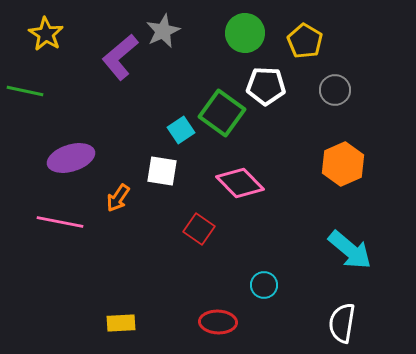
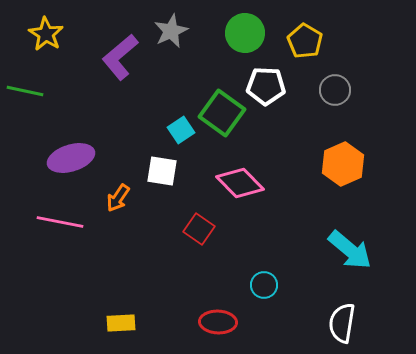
gray star: moved 8 px right
